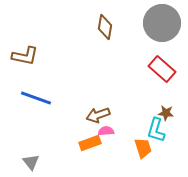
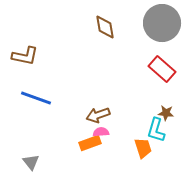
brown diamond: rotated 20 degrees counterclockwise
pink semicircle: moved 5 px left, 1 px down
